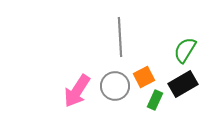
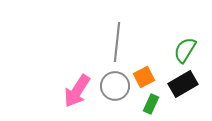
gray line: moved 3 px left, 5 px down; rotated 9 degrees clockwise
green rectangle: moved 4 px left, 4 px down
